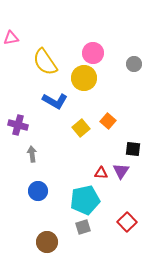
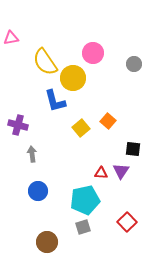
yellow circle: moved 11 px left
blue L-shape: rotated 45 degrees clockwise
